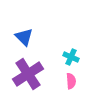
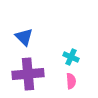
purple cross: rotated 28 degrees clockwise
